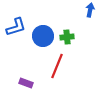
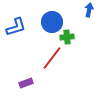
blue arrow: moved 1 px left
blue circle: moved 9 px right, 14 px up
red line: moved 5 px left, 8 px up; rotated 15 degrees clockwise
purple rectangle: rotated 40 degrees counterclockwise
